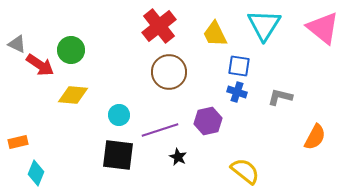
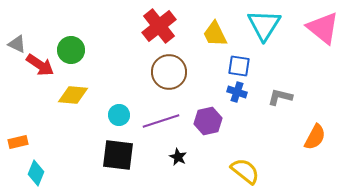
purple line: moved 1 px right, 9 px up
